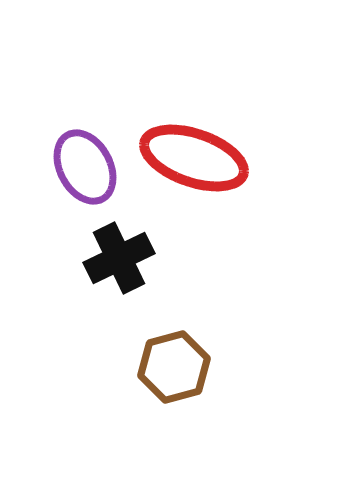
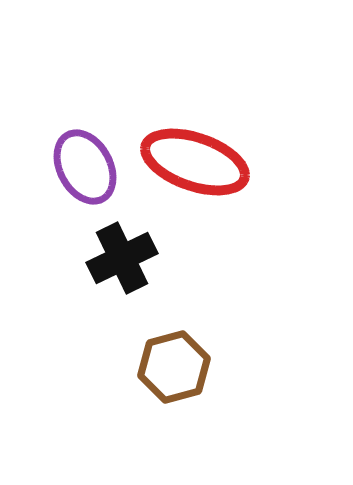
red ellipse: moved 1 px right, 4 px down
black cross: moved 3 px right
